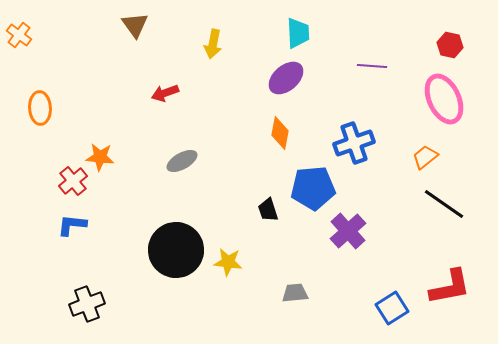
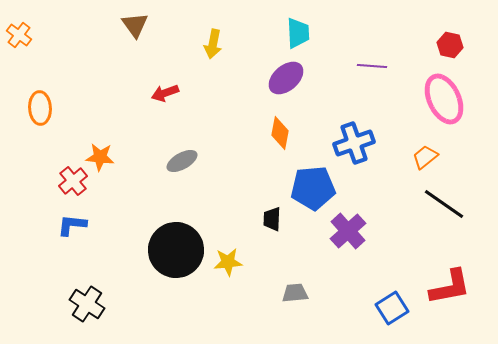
black trapezoid: moved 4 px right, 9 px down; rotated 20 degrees clockwise
yellow star: rotated 12 degrees counterclockwise
black cross: rotated 36 degrees counterclockwise
